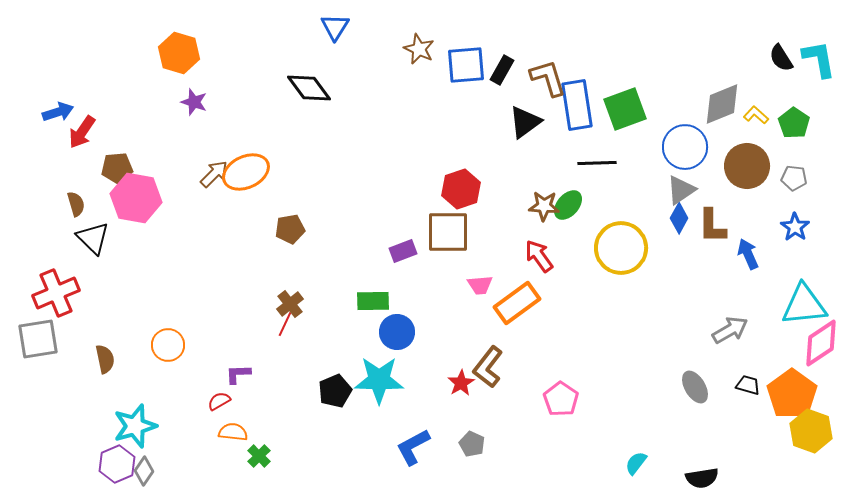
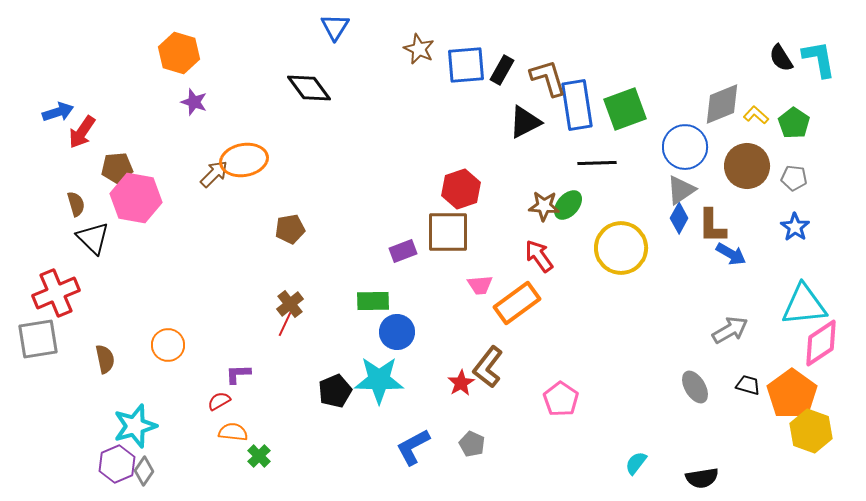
black triangle at (525, 122): rotated 9 degrees clockwise
orange ellipse at (246, 172): moved 2 px left, 12 px up; rotated 15 degrees clockwise
blue arrow at (748, 254): moved 17 px left; rotated 144 degrees clockwise
